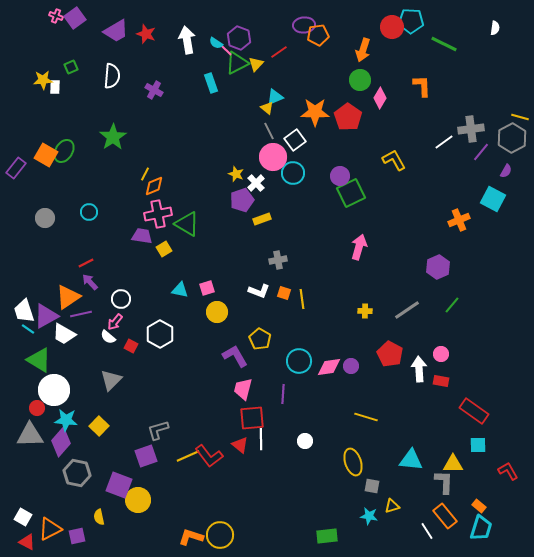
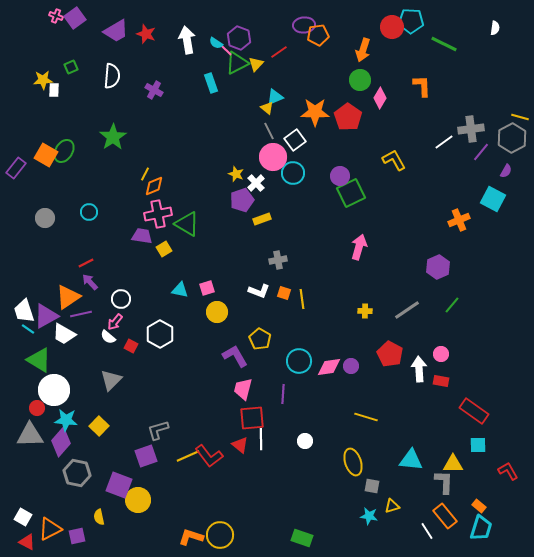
white rectangle at (55, 87): moved 1 px left, 3 px down
green rectangle at (327, 536): moved 25 px left, 2 px down; rotated 25 degrees clockwise
